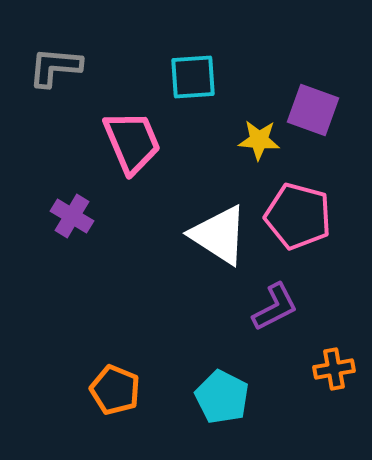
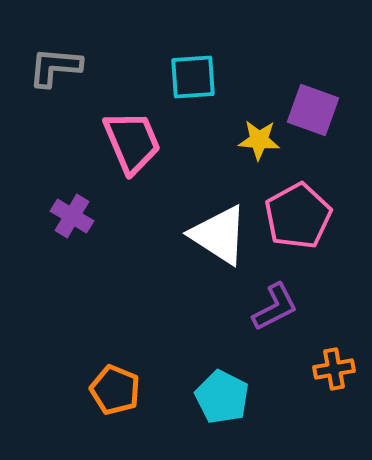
pink pentagon: rotated 28 degrees clockwise
